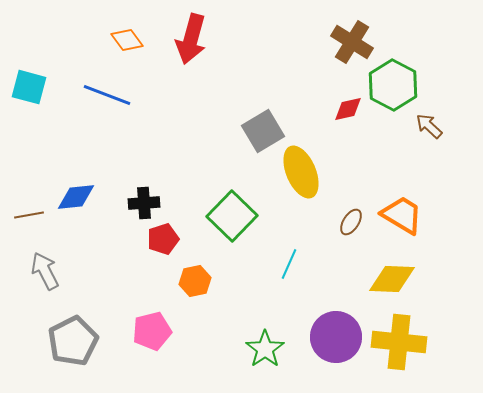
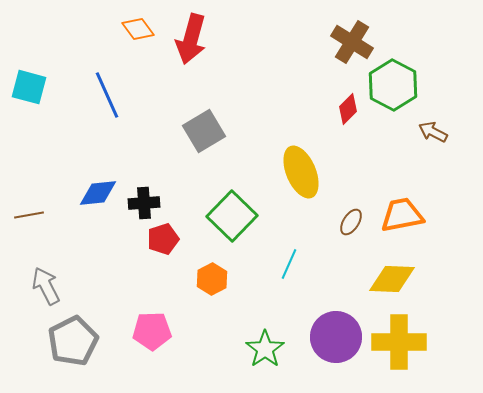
orange diamond: moved 11 px right, 11 px up
blue line: rotated 45 degrees clockwise
red diamond: rotated 32 degrees counterclockwise
brown arrow: moved 4 px right, 6 px down; rotated 16 degrees counterclockwise
gray square: moved 59 px left
blue diamond: moved 22 px right, 4 px up
orange trapezoid: rotated 42 degrees counterclockwise
gray arrow: moved 1 px right, 15 px down
orange hexagon: moved 17 px right, 2 px up; rotated 16 degrees counterclockwise
pink pentagon: rotated 12 degrees clockwise
yellow cross: rotated 6 degrees counterclockwise
